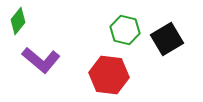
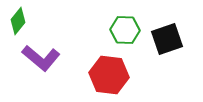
green hexagon: rotated 12 degrees counterclockwise
black square: rotated 12 degrees clockwise
purple L-shape: moved 2 px up
